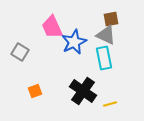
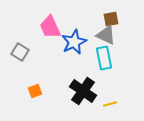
pink trapezoid: moved 2 px left
